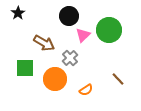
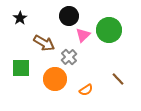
black star: moved 2 px right, 5 px down
gray cross: moved 1 px left, 1 px up
green square: moved 4 px left
